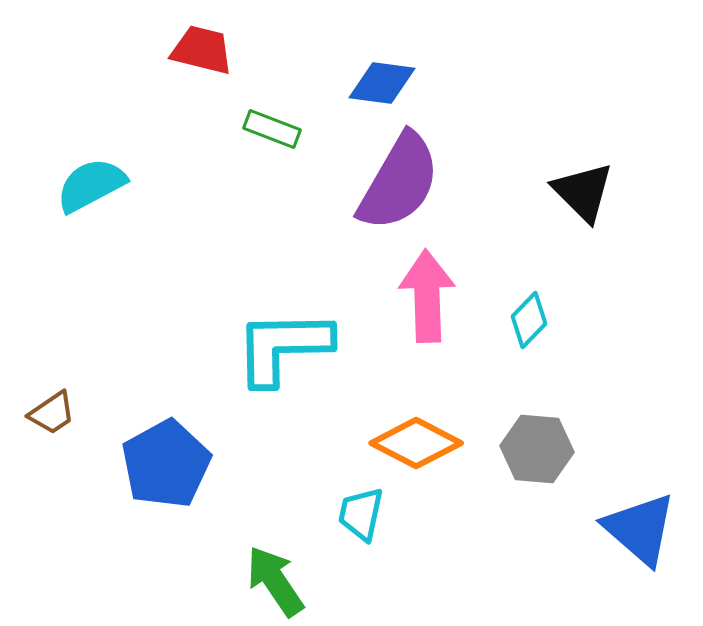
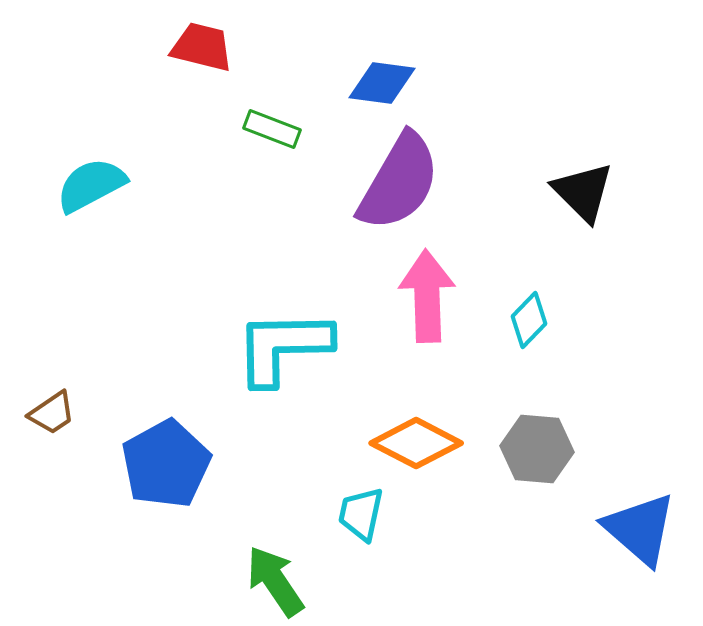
red trapezoid: moved 3 px up
